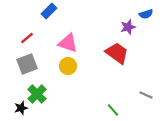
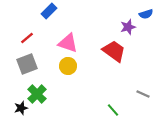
red trapezoid: moved 3 px left, 2 px up
gray line: moved 3 px left, 1 px up
